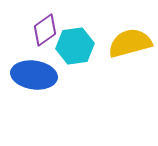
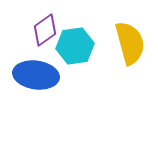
yellow semicircle: rotated 90 degrees clockwise
blue ellipse: moved 2 px right
